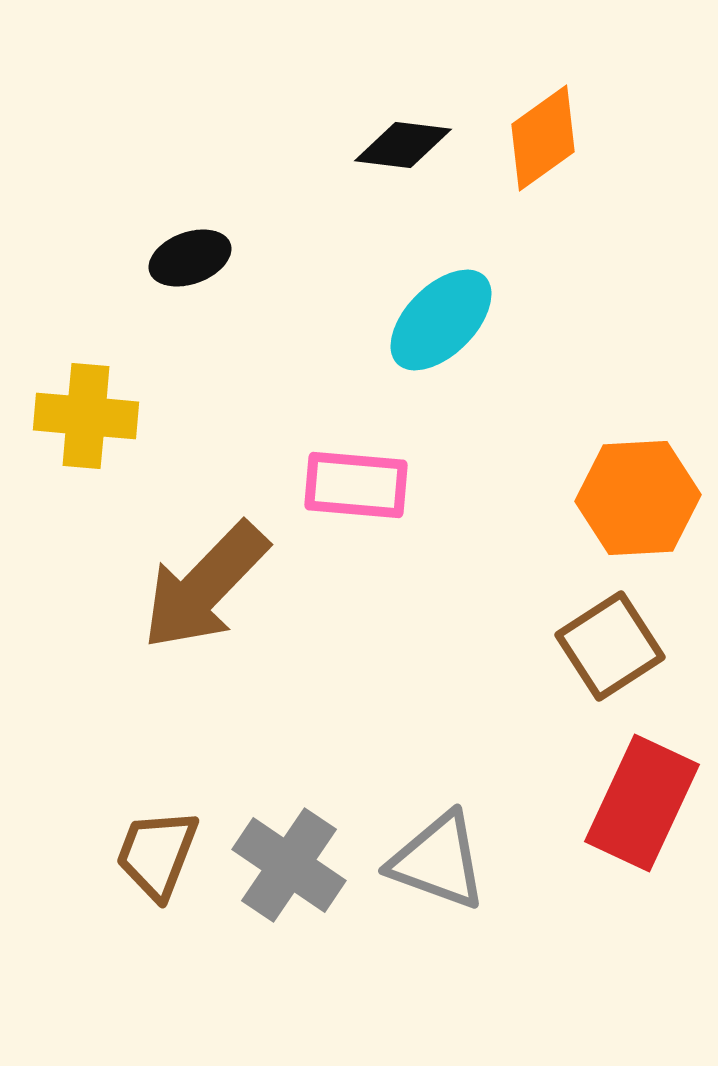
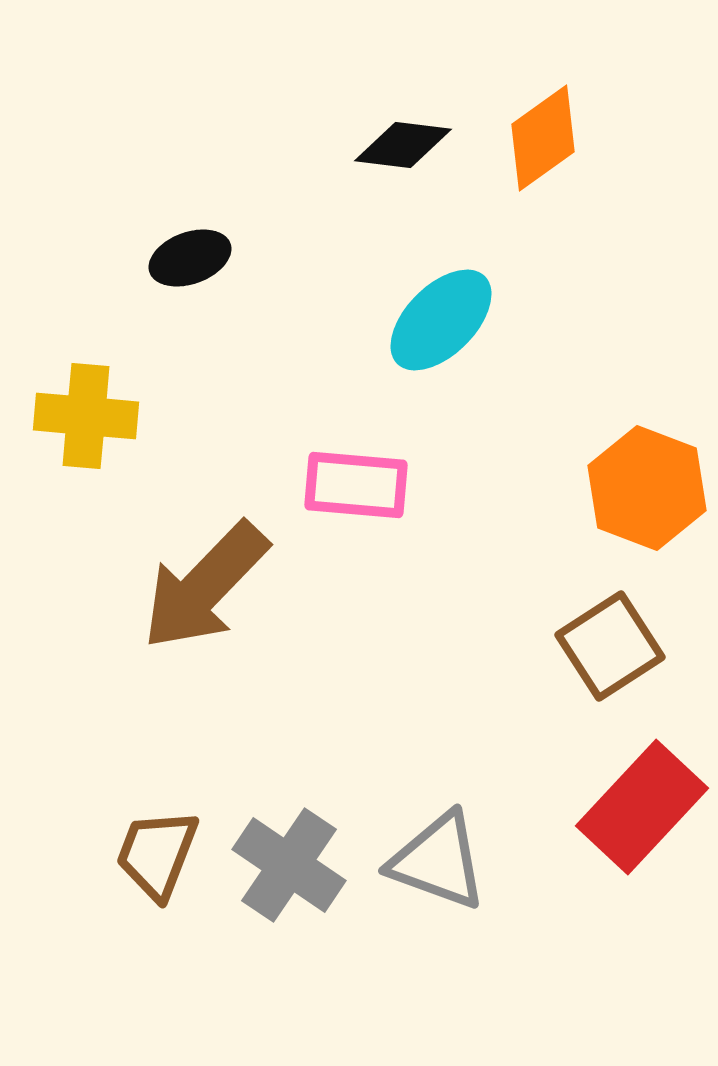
orange hexagon: moved 9 px right, 10 px up; rotated 24 degrees clockwise
red rectangle: moved 4 px down; rotated 18 degrees clockwise
